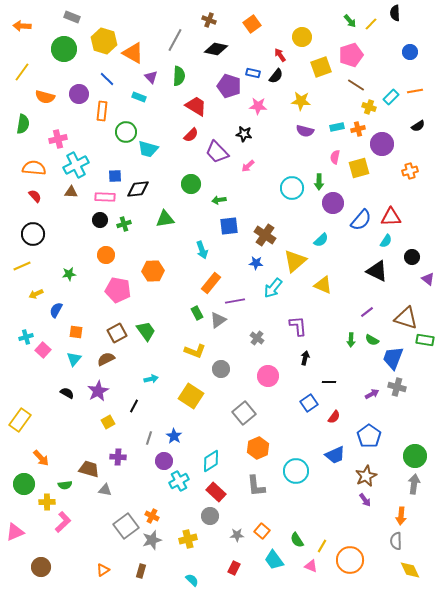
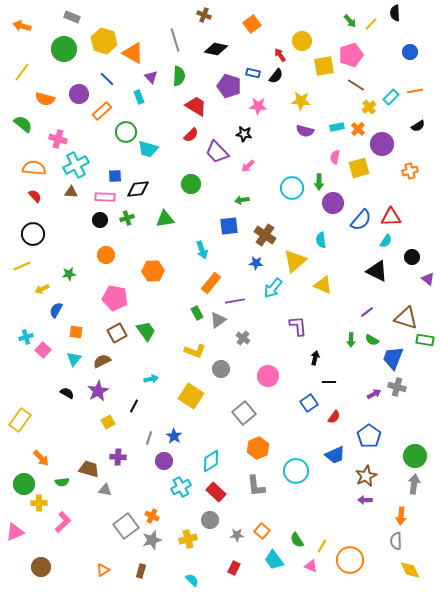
brown cross at (209, 20): moved 5 px left, 5 px up
orange arrow at (22, 26): rotated 12 degrees clockwise
yellow circle at (302, 37): moved 4 px down
gray line at (175, 40): rotated 45 degrees counterclockwise
yellow square at (321, 67): moved 3 px right, 1 px up; rotated 10 degrees clockwise
orange semicircle at (45, 97): moved 2 px down
cyan rectangle at (139, 97): rotated 48 degrees clockwise
yellow cross at (369, 107): rotated 32 degrees clockwise
orange rectangle at (102, 111): rotated 42 degrees clockwise
green semicircle at (23, 124): rotated 60 degrees counterclockwise
orange cross at (358, 129): rotated 32 degrees counterclockwise
pink cross at (58, 139): rotated 30 degrees clockwise
green arrow at (219, 200): moved 23 px right
green cross at (124, 224): moved 3 px right, 6 px up
cyan semicircle at (321, 240): rotated 126 degrees clockwise
pink pentagon at (118, 290): moved 3 px left, 8 px down
yellow arrow at (36, 294): moved 6 px right, 5 px up
gray cross at (257, 338): moved 14 px left
black arrow at (305, 358): moved 10 px right
brown semicircle at (106, 359): moved 4 px left, 2 px down
purple arrow at (372, 394): moved 2 px right
cyan cross at (179, 481): moved 2 px right, 6 px down
green semicircle at (65, 485): moved 3 px left, 3 px up
purple arrow at (365, 500): rotated 128 degrees clockwise
yellow cross at (47, 502): moved 8 px left, 1 px down
gray circle at (210, 516): moved 4 px down
